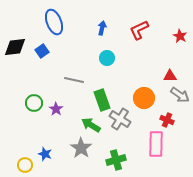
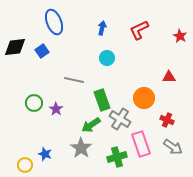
red triangle: moved 1 px left, 1 px down
gray arrow: moved 7 px left, 52 px down
green arrow: rotated 66 degrees counterclockwise
pink rectangle: moved 15 px left; rotated 20 degrees counterclockwise
green cross: moved 1 px right, 3 px up
